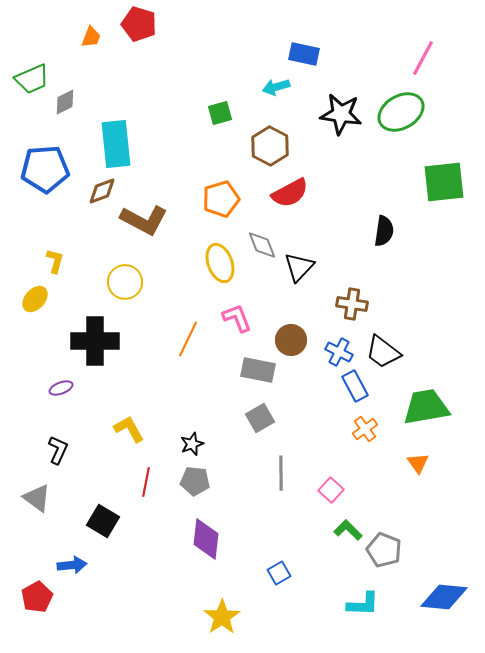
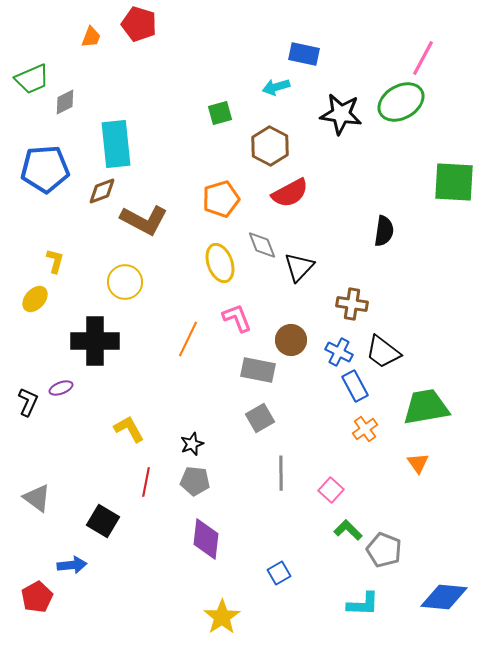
green ellipse at (401, 112): moved 10 px up
green square at (444, 182): moved 10 px right; rotated 9 degrees clockwise
black L-shape at (58, 450): moved 30 px left, 48 px up
